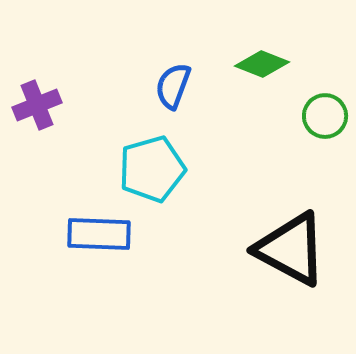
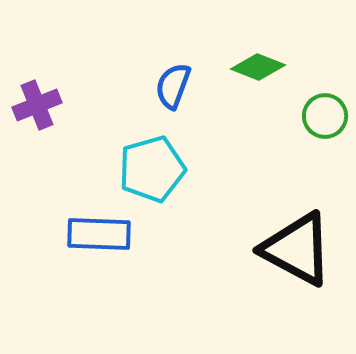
green diamond: moved 4 px left, 3 px down
black triangle: moved 6 px right
